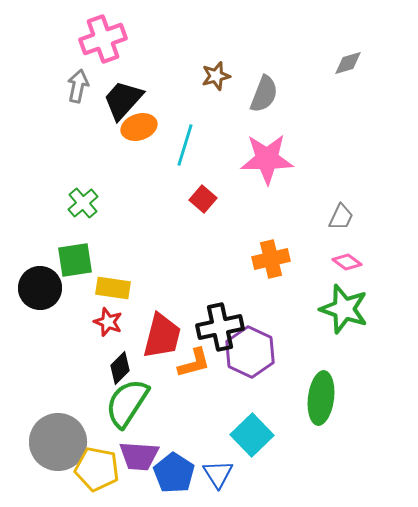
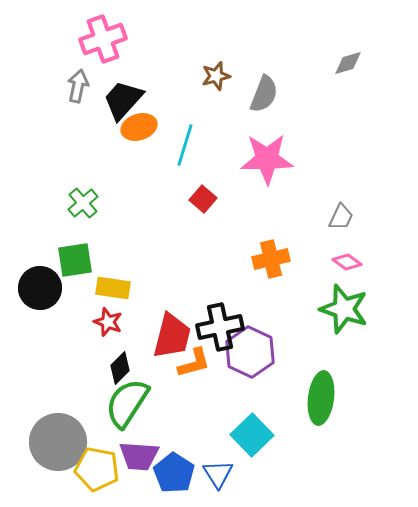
red trapezoid: moved 10 px right
